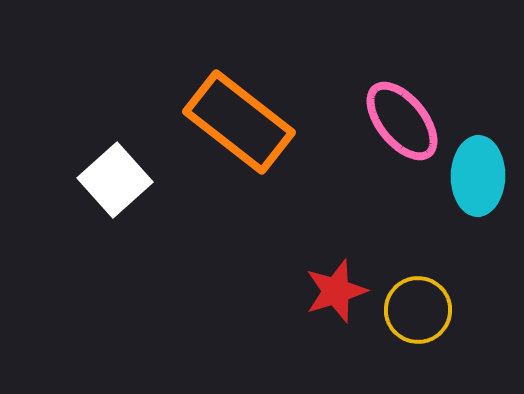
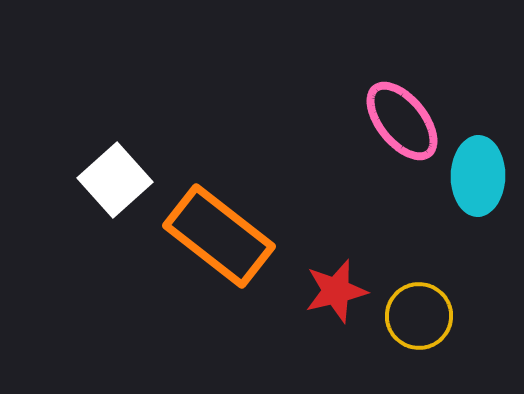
orange rectangle: moved 20 px left, 114 px down
red star: rotated 4 degrees clockwise
yellow circle: moved 1 px right, 6 px down
